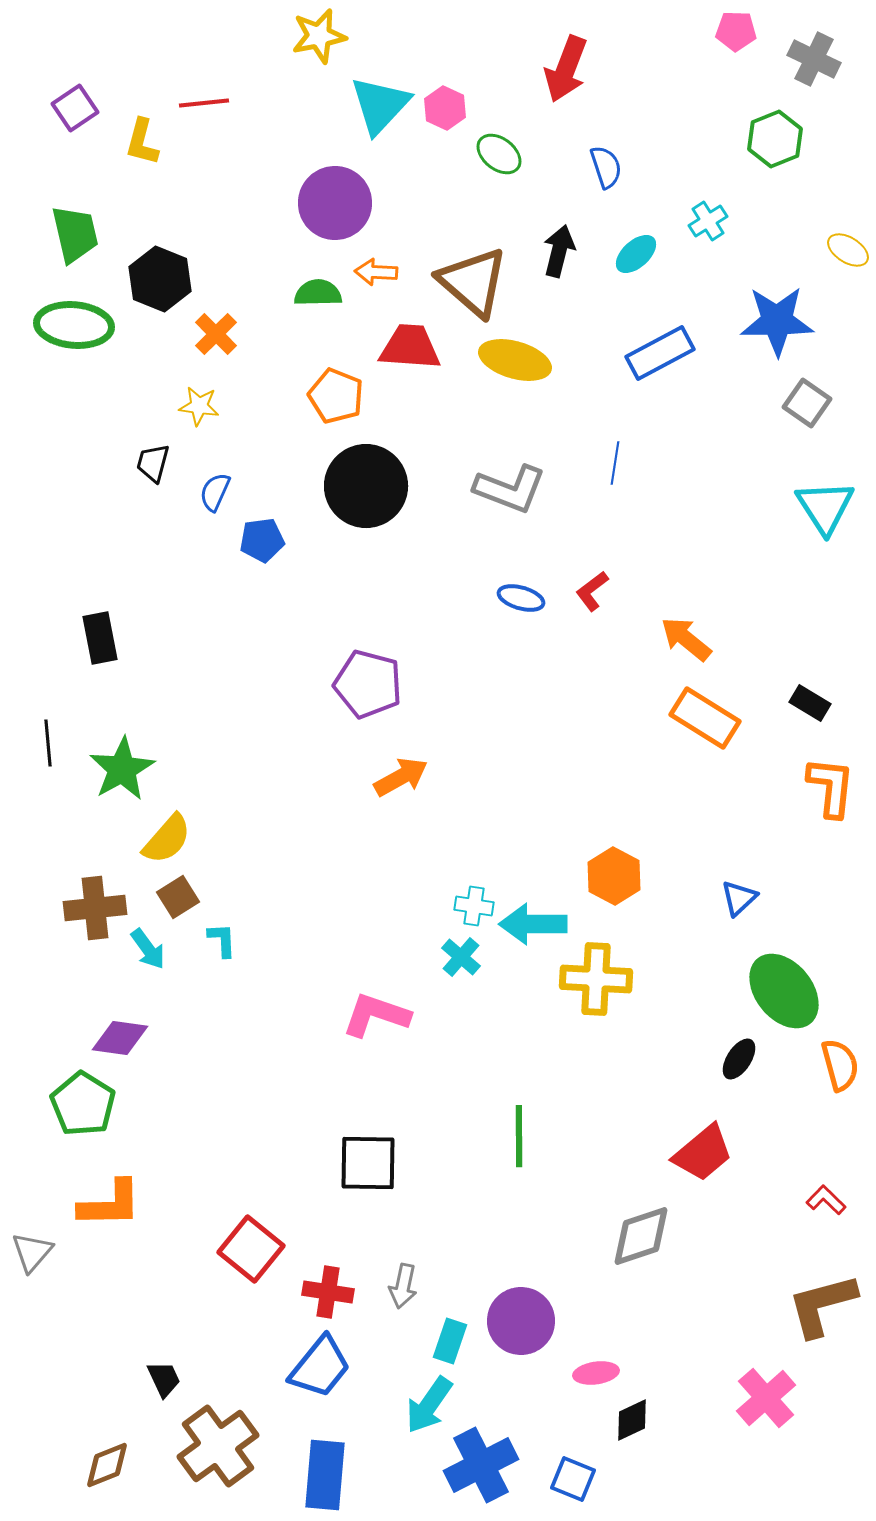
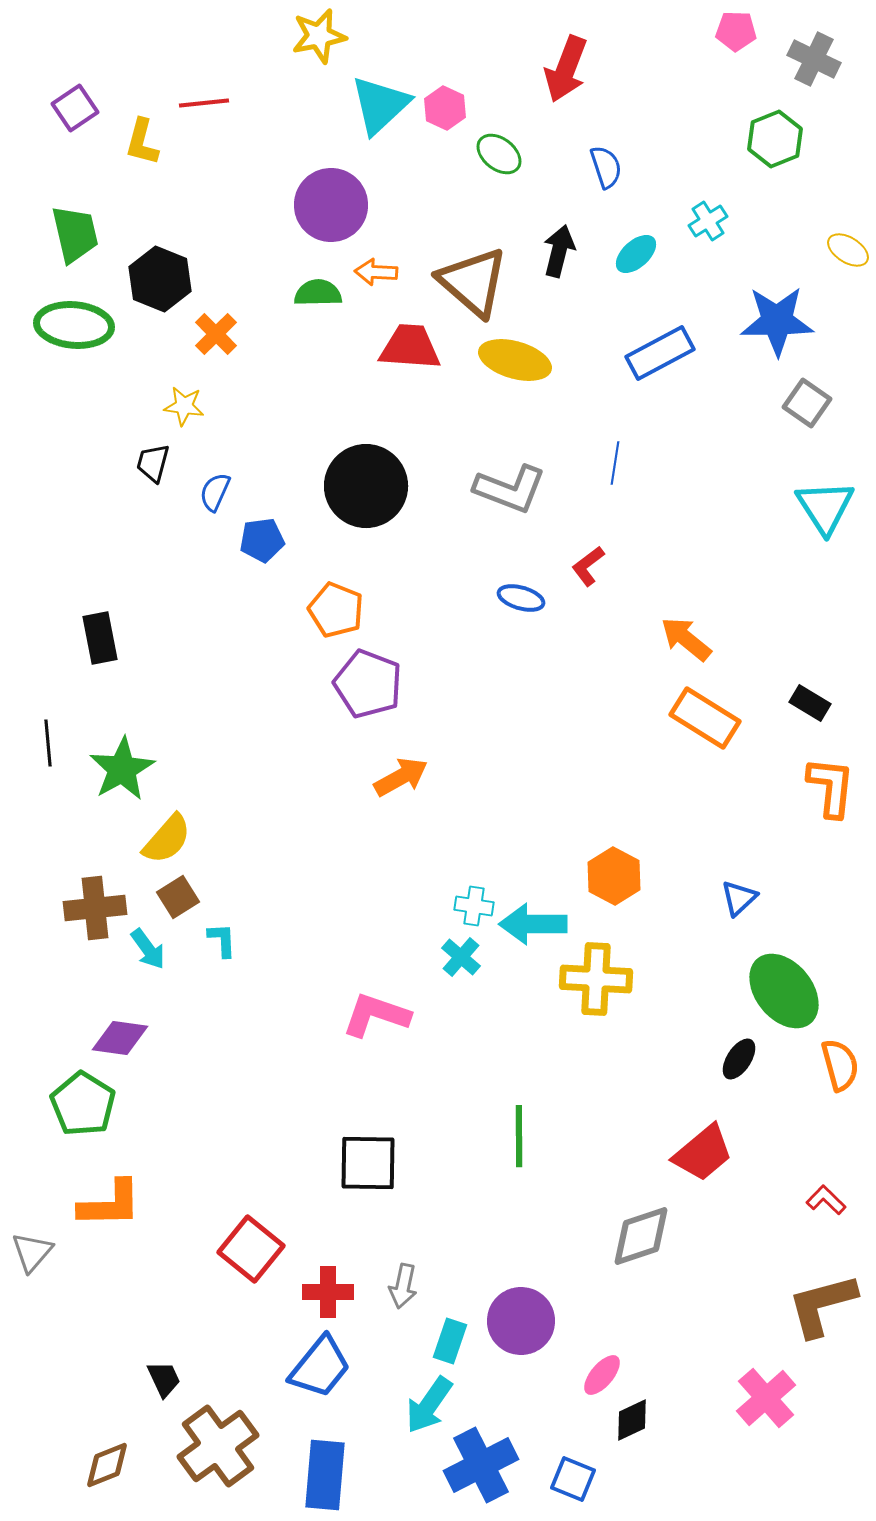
cyan triangle at (380, 105): rotated 4 degrees clockwise
purple circle at (335, 203): moved 4 px left, 2 px down
orange pentagon at (336, 396): moved 214 px down
yellow star at (199, 406): moved 15 px left
red L-shape at (592, 591): moved 4 px left, 25 px up
purple pentagon at (368, 684): rotated 6 degrees clockwise
red cross at (328, 1292): rotated 9 degrees counterclockwise
pink ellipse at (596, 1373): moved 6 px right, 2 px down; rotated 42 degrees counterclockwise
